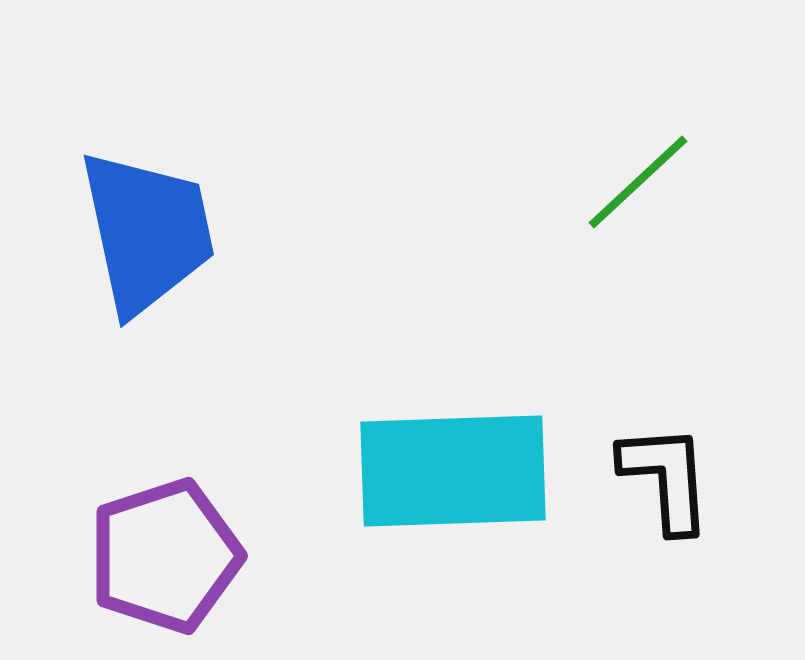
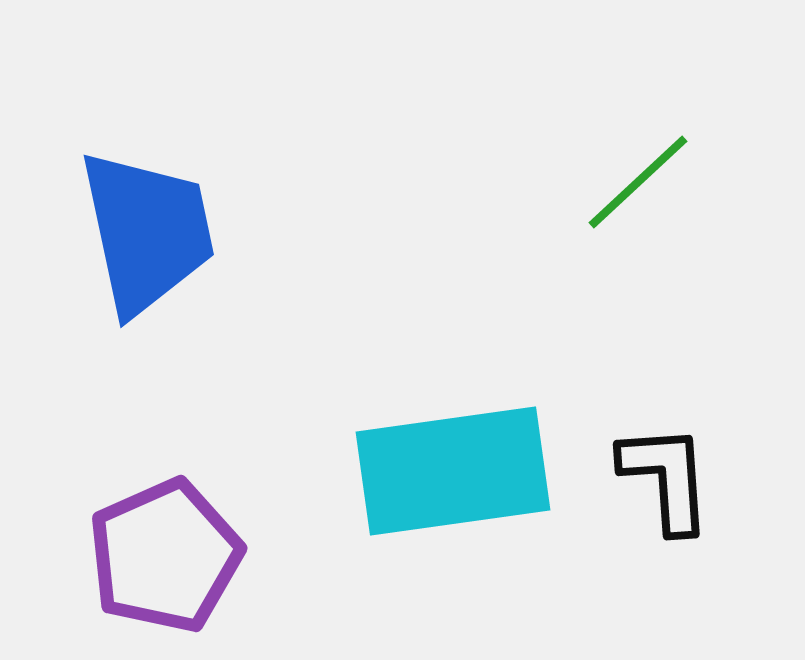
cyan rectangle: rotated 6 degrees counterclockwise
purple pentagon: rotated 6 degrees counterclockwise
